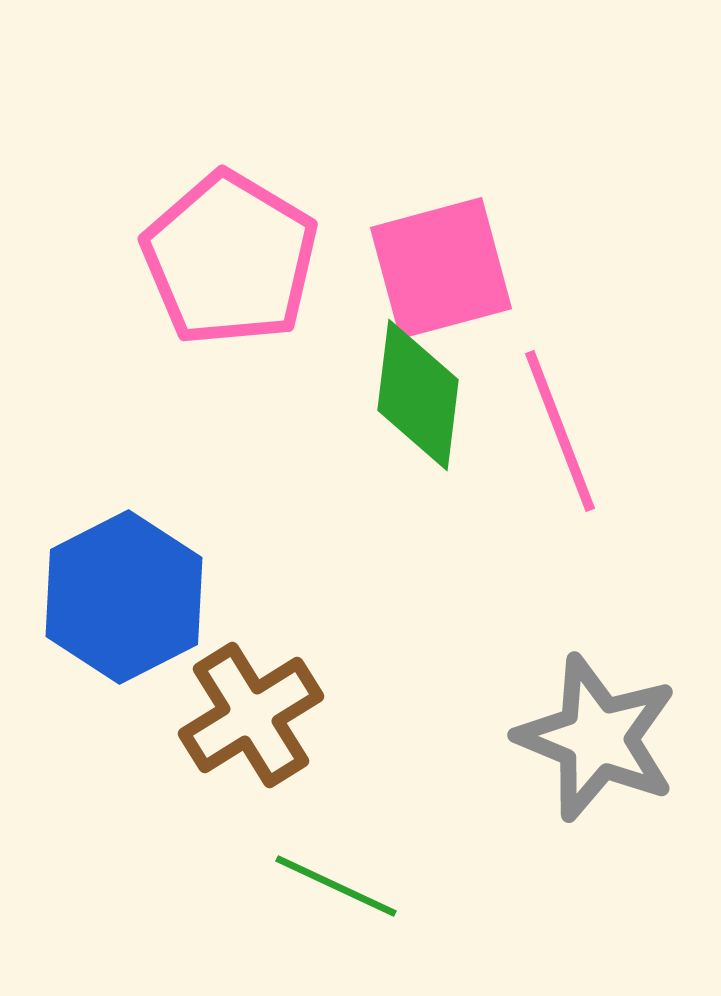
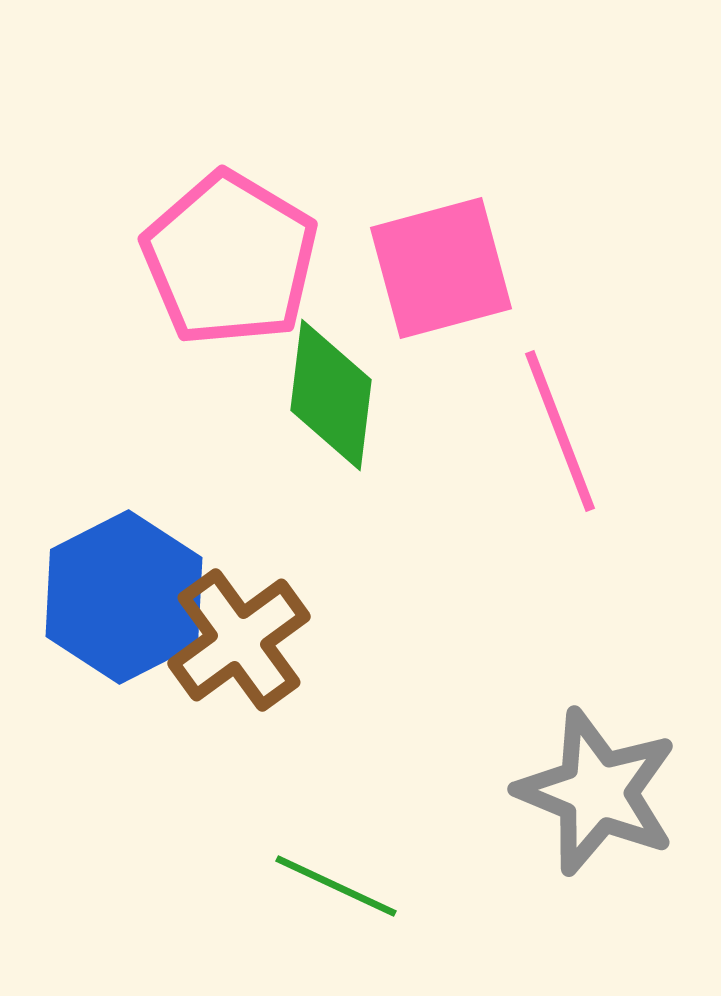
green diamond: moved 87 px left
brown cross: moved 12 px left, 75 px up; rotated 4 degrees counterclockwise
gray star: moved 54 px down
